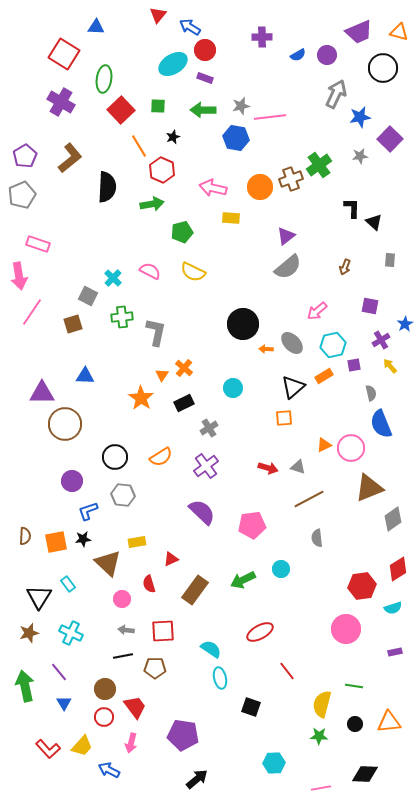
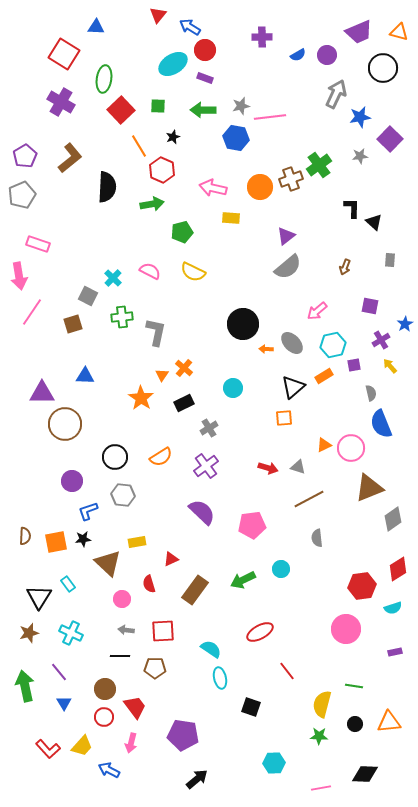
black line at (123, 656): moved 3 px left; rotated 12 degrees clockwise
